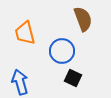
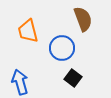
orange trapezoid: moved 3 px right, 2 px up
blue circle: moved 3 px up
black square: rotated 12 degrees clockwise
